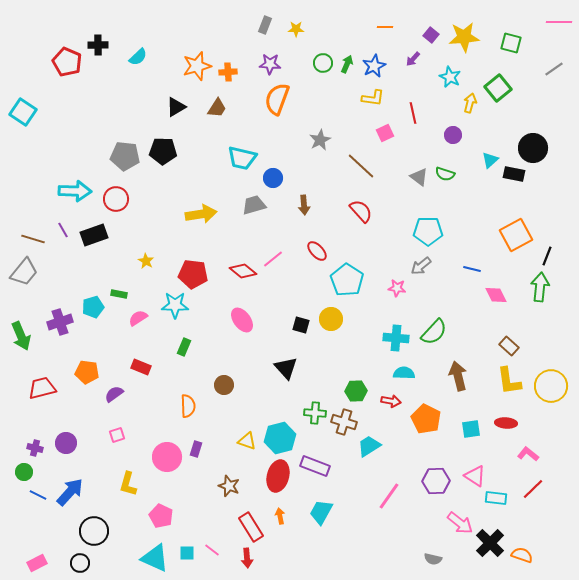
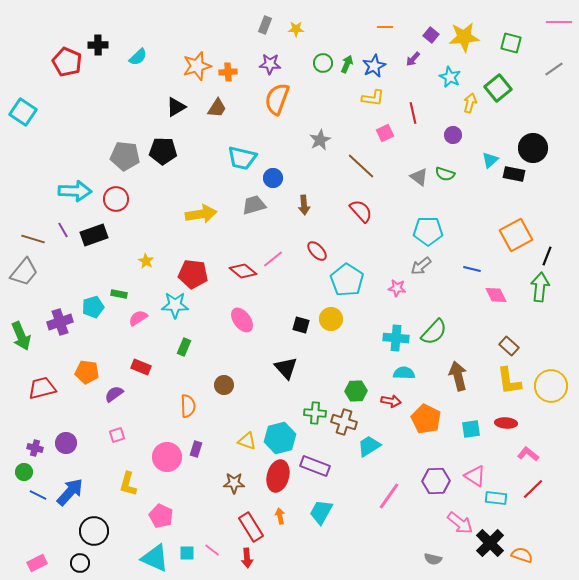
brown star at (229, 486): moved 5 px right, 3 px up; rotated 20 degrees counterclockwise
